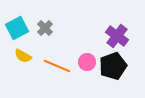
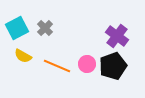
pink circle: moved 2 px down
